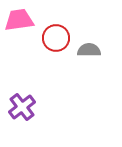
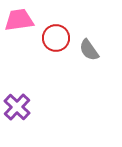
gray semicircle: rotated 125 degrees counterclockwise
purple cross: moved 5 px left; rotated 8 degrees counterclockwise
